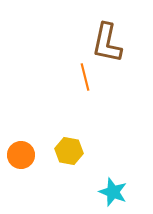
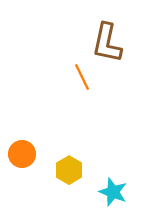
orange line: moved 3 px left; rotated 12 degrees counterclockwise
yellow hexagon: moved 19 px down; rotated 20 degrees clockwise
orange circle: moved 1 px right, 1 px up
